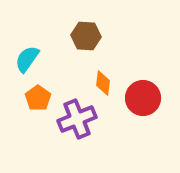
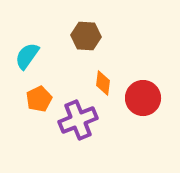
cyan semicircle: moved 3 px up
orange pentagon: moved 1 px right, 1 px down; rotated 10 degrees clockwise
purple cross: moved 1 px right, 1 px down
